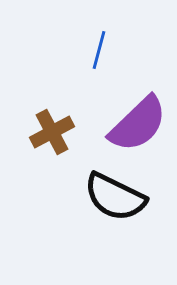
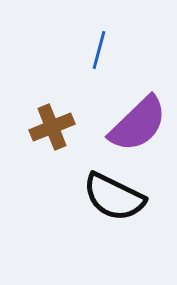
brown cross: moved 5 px up; rotated 6 degrees clockwise
black semicircle: moved 1 px left
